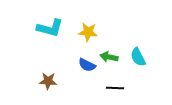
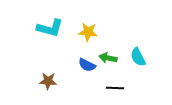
green arrow: moved 1 px left, 1 px down
